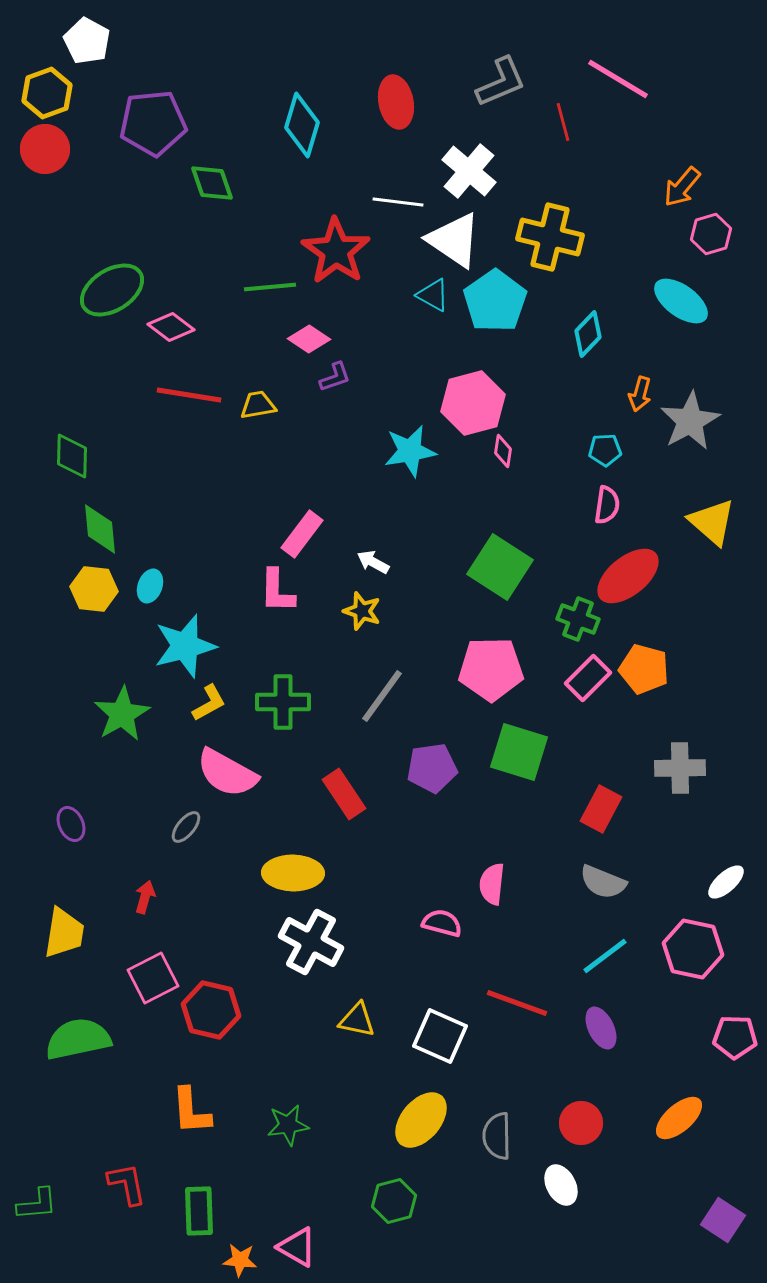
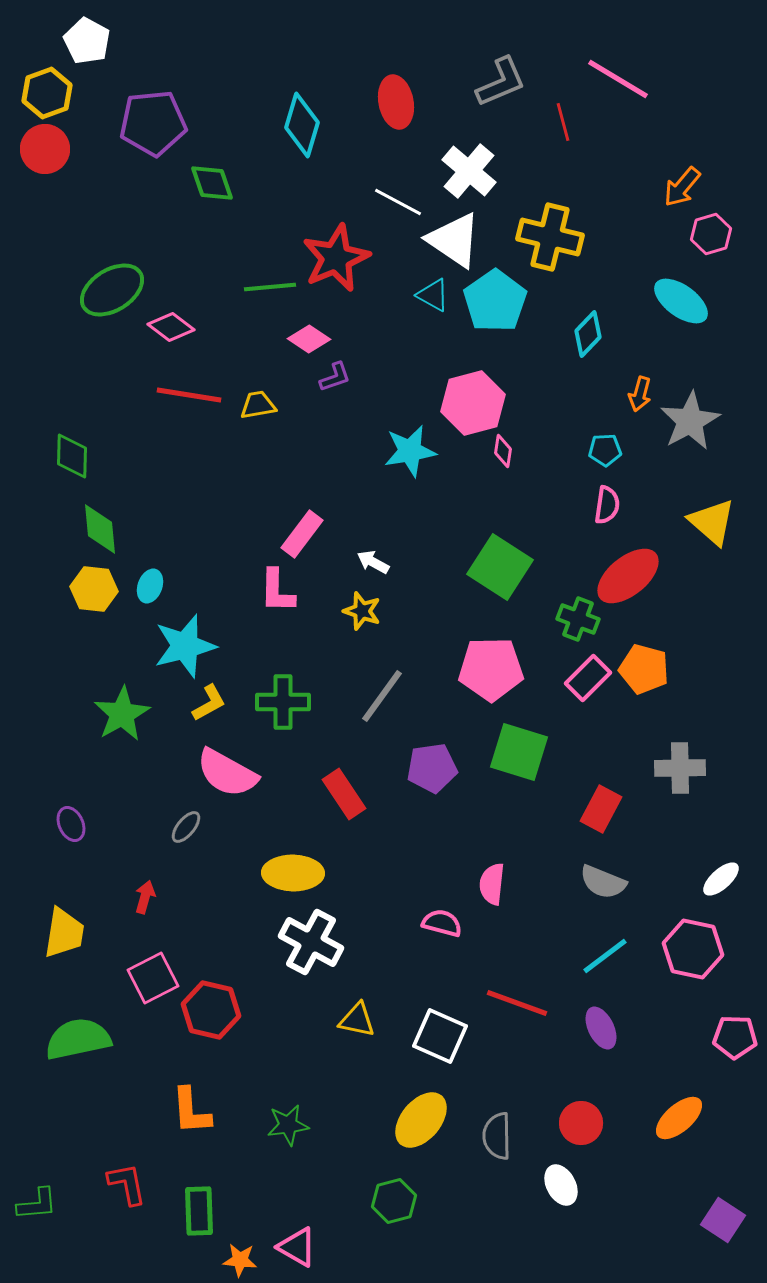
white line at (398, 202): rotated 21 degrees clockwise
red star at (336, 251): moved 7 px down; rotated 14 degrees clockwise
white ellipse at (726, 882): moved 5 px left, 3 px up
